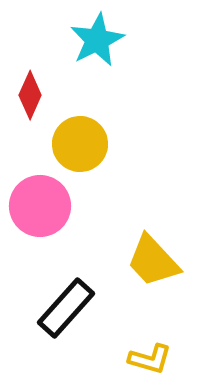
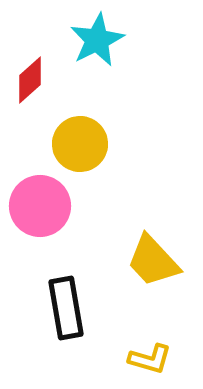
red diamond: moved 15 px up; rotated 24 degrees clockwise
black rectangle: rotated 52 degrees counterclockwise
